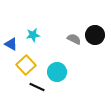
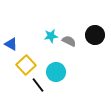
cyan star: moved 18 px right, 1 px down
gray semicircle: moved 5 px left, 2 px down
cyan circle: moved 1 px left
black line: moved 1 px right, 2 px up; rotated 28 degrees clockwise
